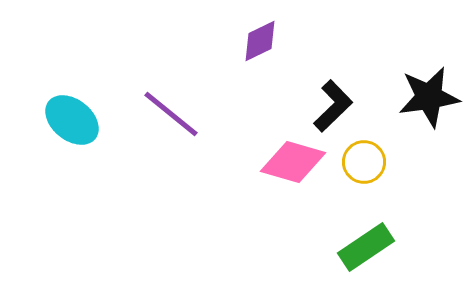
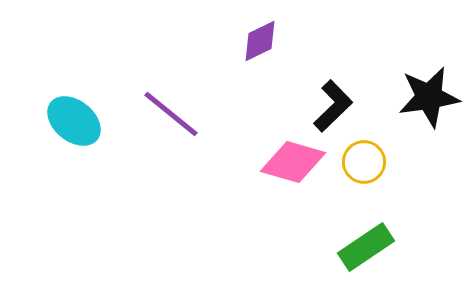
cyan ellipse: moved 2 px right, 1 px down
